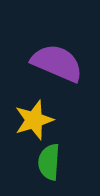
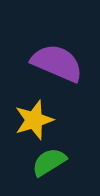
green semicircle: rotated 54 degrees clockwise
